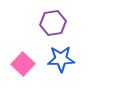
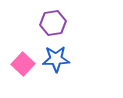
blue star: moved 5 px left
